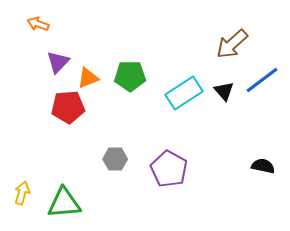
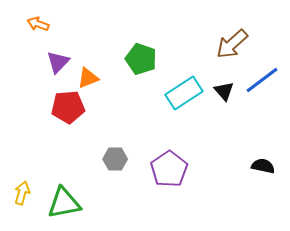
green pentagon: moved 11 px right, 17 px up; rotated 20 degrees clockwise
purple pentagon: rotated 9 degrees clockwise
green triangle: rotated 6 degrees counterclockwise
